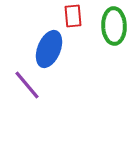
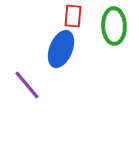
red rectangle: rotated 10 degrees clockwise
blue ellipse: moved 12 px right
